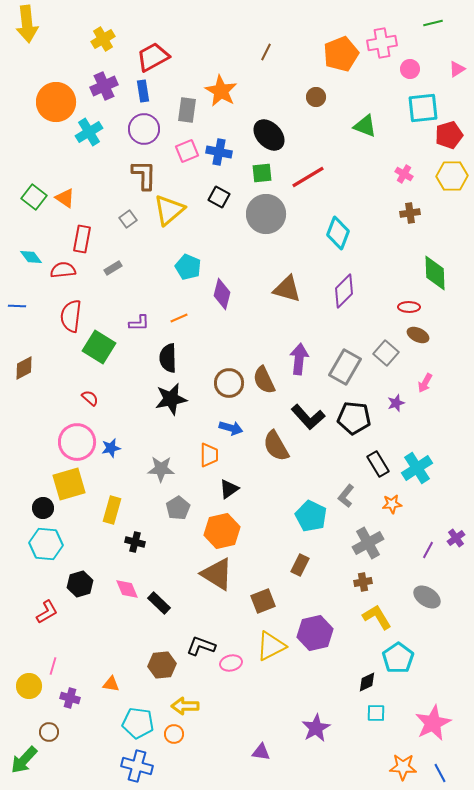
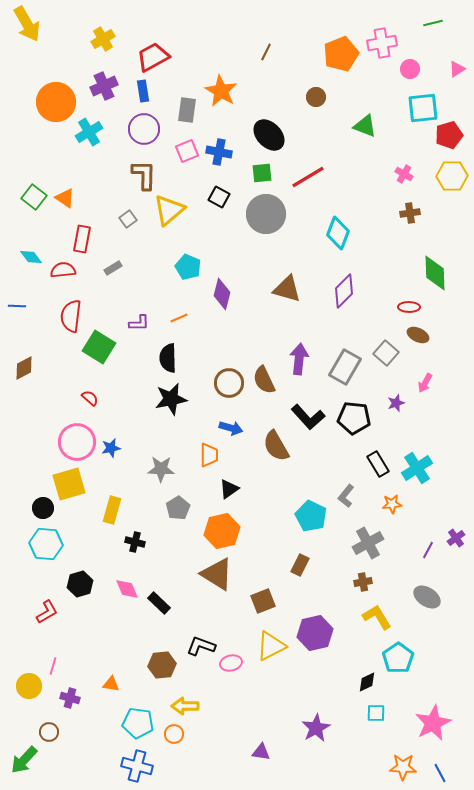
yellow arrow at (27, 24): rotated 24 degrees counterclockwise
